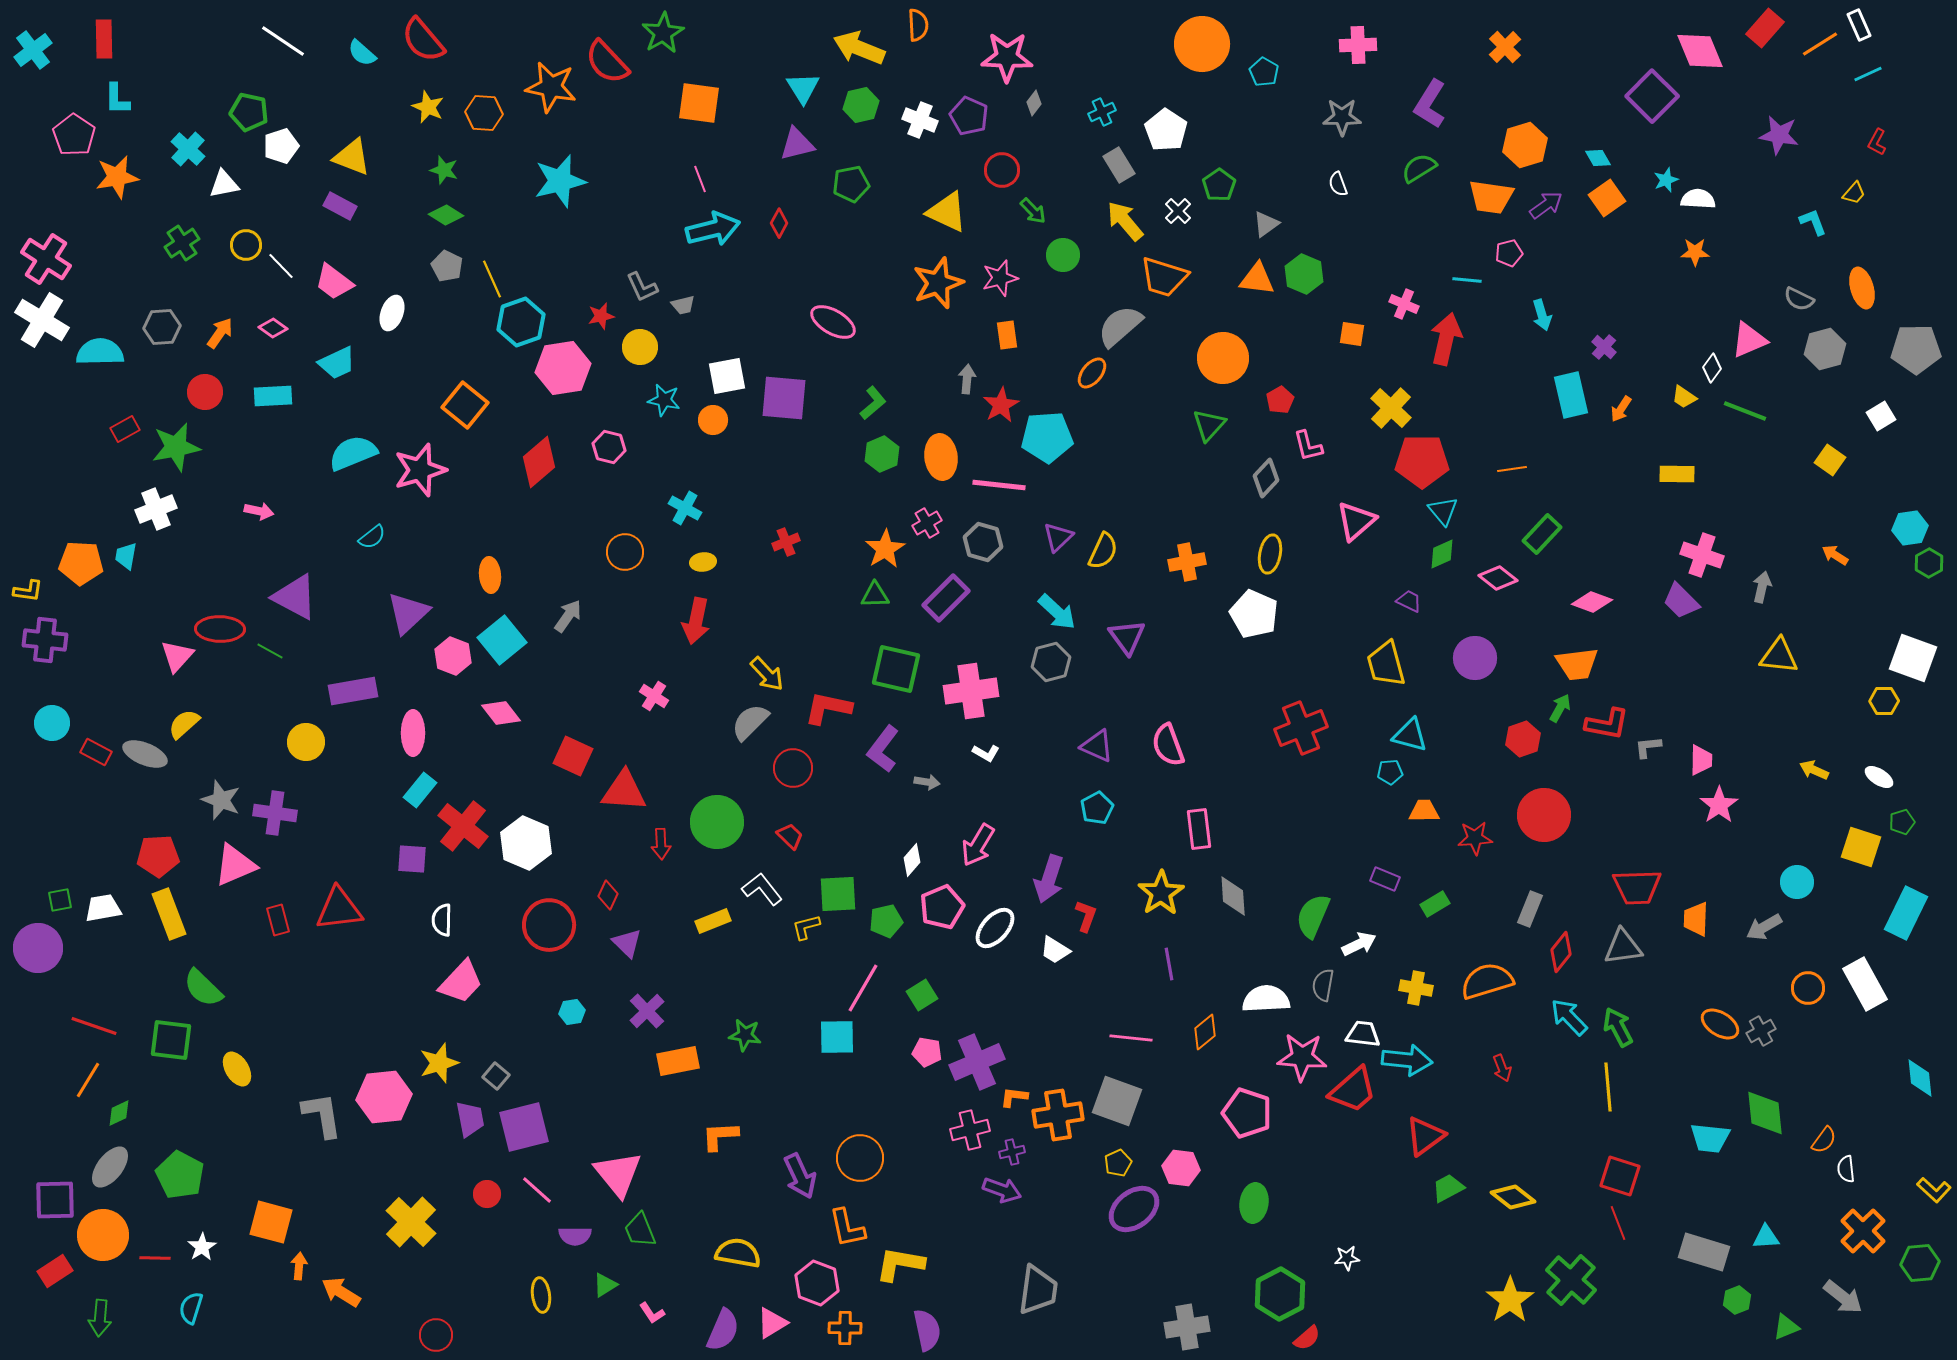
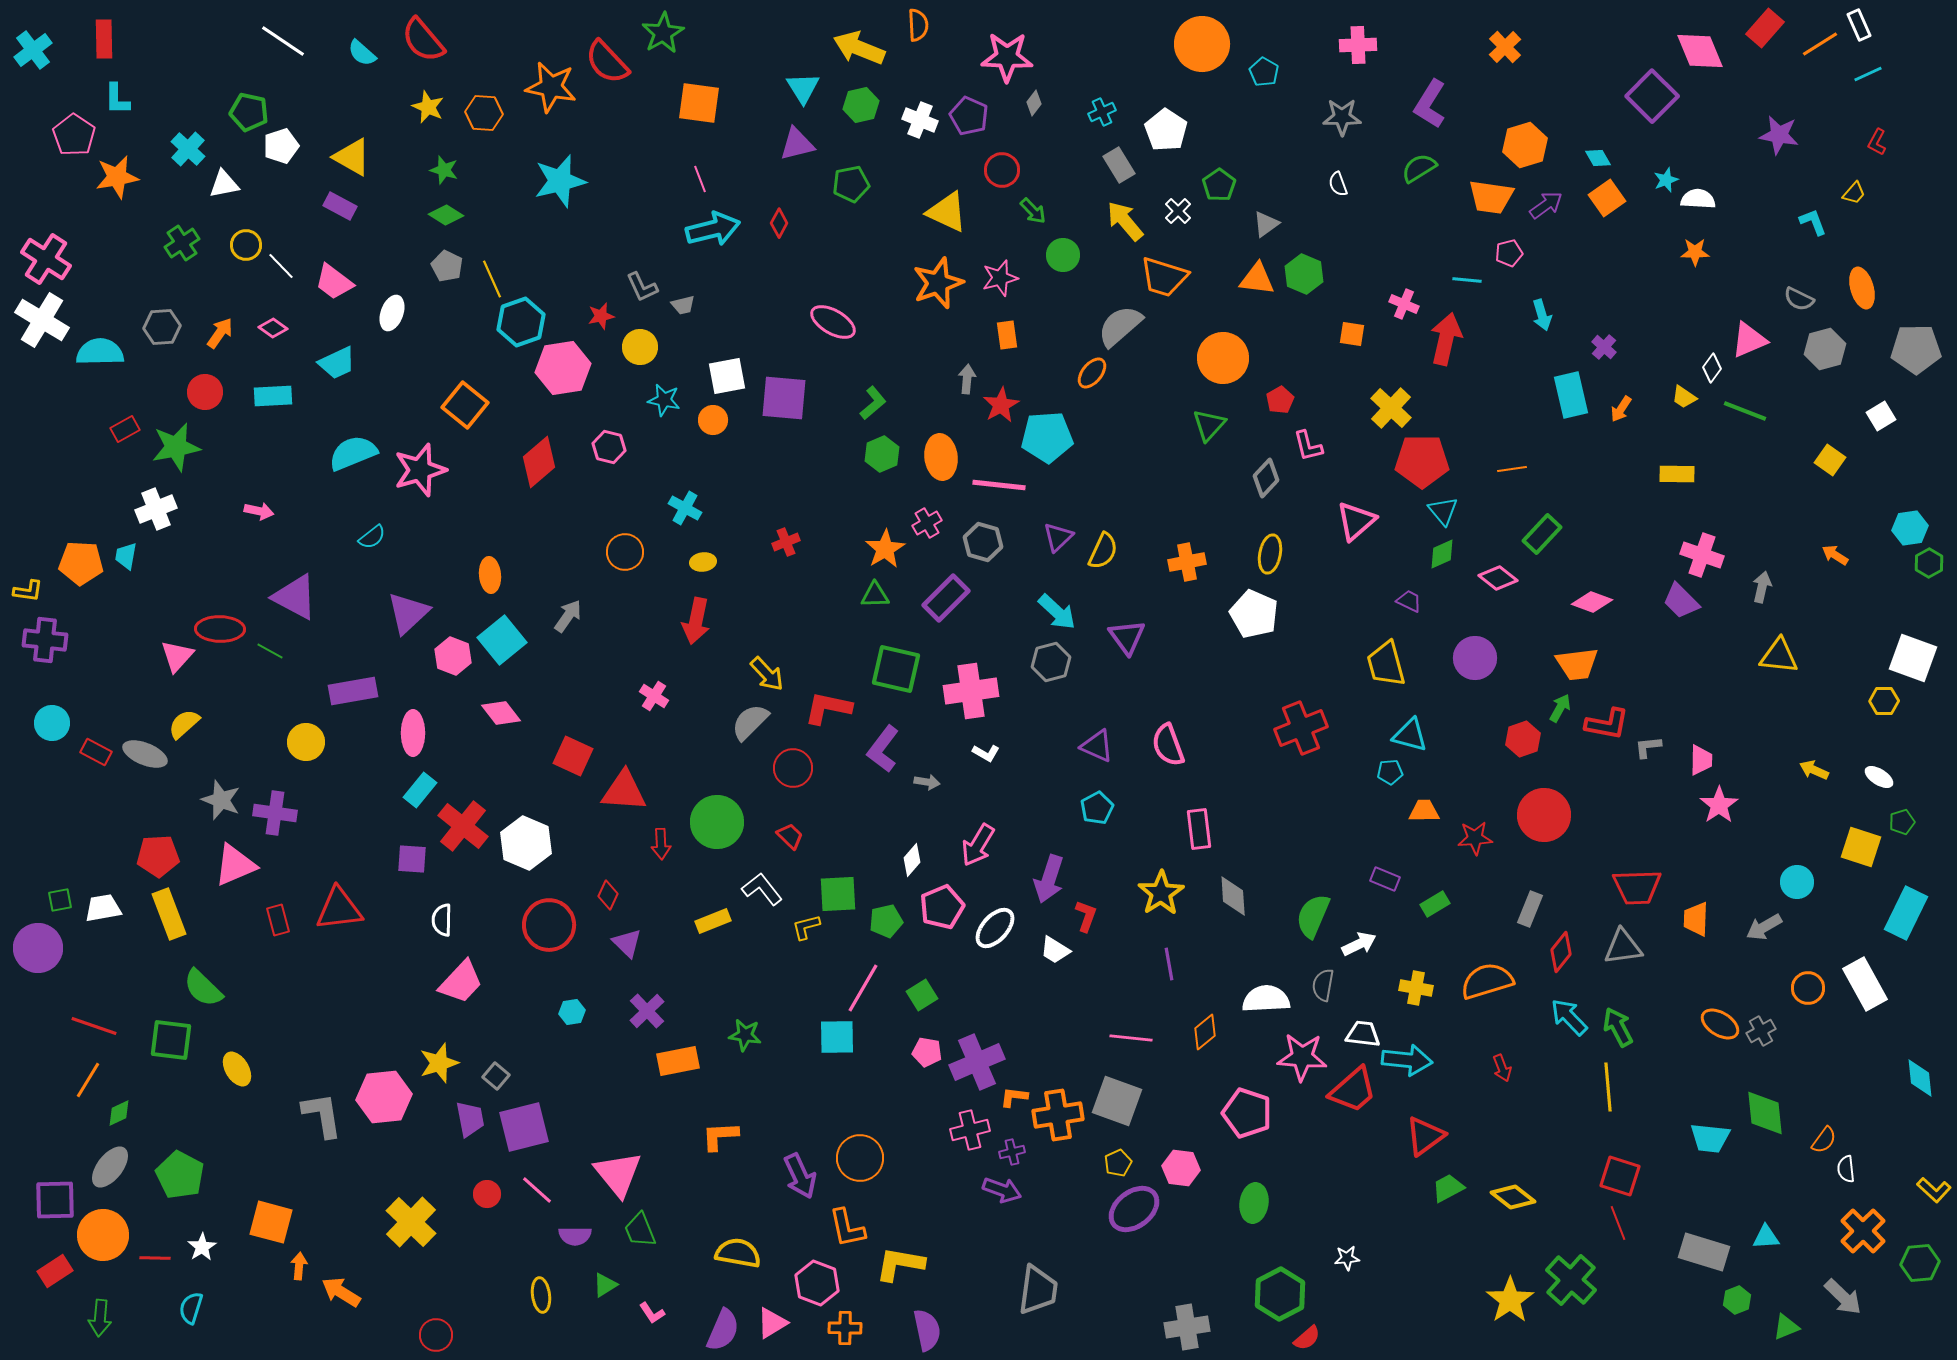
yellow triangle at (352, 157): rotated 9 degrees clockwise
gray arrow at (1843, 1297): rotated 6 degrees clockwise
